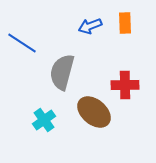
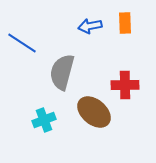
blue arrow: rotated 10 degrees clockwise
cyan cross: rotated 15 degrees clockwise
